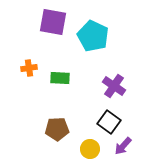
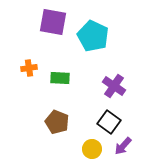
brown pentagon: moved 7 px up; rotated 25 degrees clockwise
yellow circle: moved 2 px right
